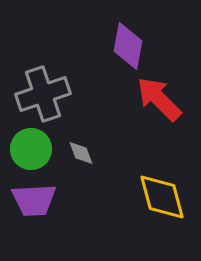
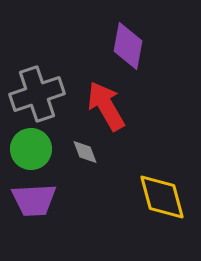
gray cross: moved 6 px left
red arrow: moved 53 px left, 7 px down; rotated 15 degrees clockwise
gray diamond: moved 4 px right, 1 px up
